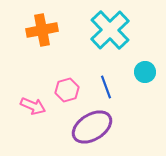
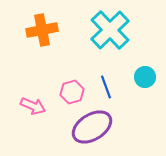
cyan circle: moved 5 px down
pink hexagon: moved 5 px right, 2 px down
